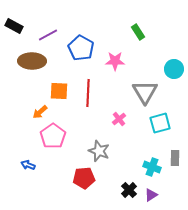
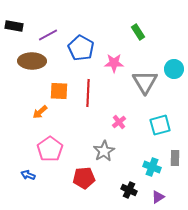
black rectangle: rotated 18 degrees counterclockwise
pink star: moved 1 px left, 2 px down
gray triangle: moved 10 px up
pink cross: moved 3 px down
cyan square: moved 2 px down
pink pentagon: moved 3 px left, 13 px down
gray star: moved 5 px right; rotated 20 degrees clockwise
blue arrow: moved 10 px down
black cross: rotated 21 degrees counterclockwise
purple triangle: moved 7 px right, 2 px down
